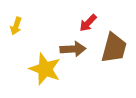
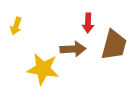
red arrow: rotated 42 degrees counterclockwise
brown trapezoid: moved 3 px up
yellow star: moved 2 px left; rotated 12 degrees counterclockwise
